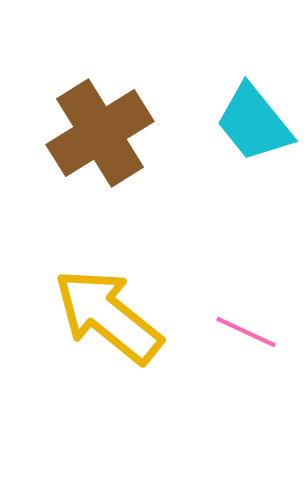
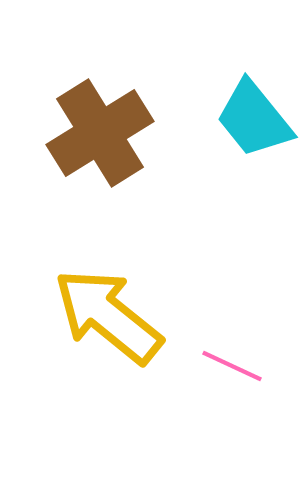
cyan trapezoid: moved 4 px up
pink line: moved 14 px left, 34 px down
